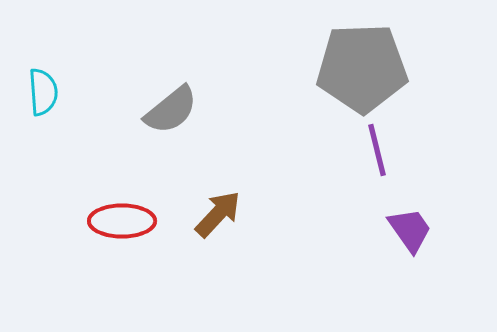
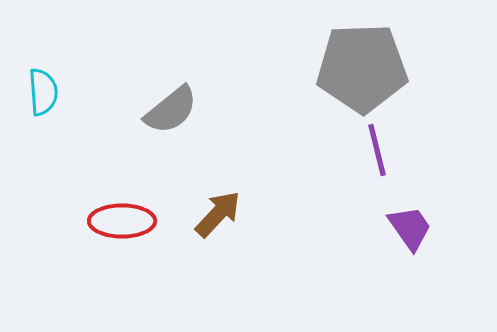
purple trapezoid: moved 2 px up
